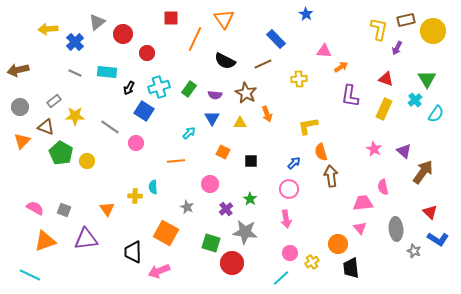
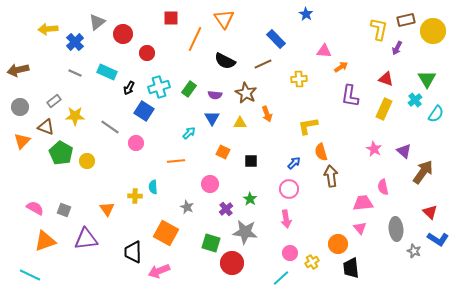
cyan rectangle at (107, 72): rotated 18 degrees clockwise
